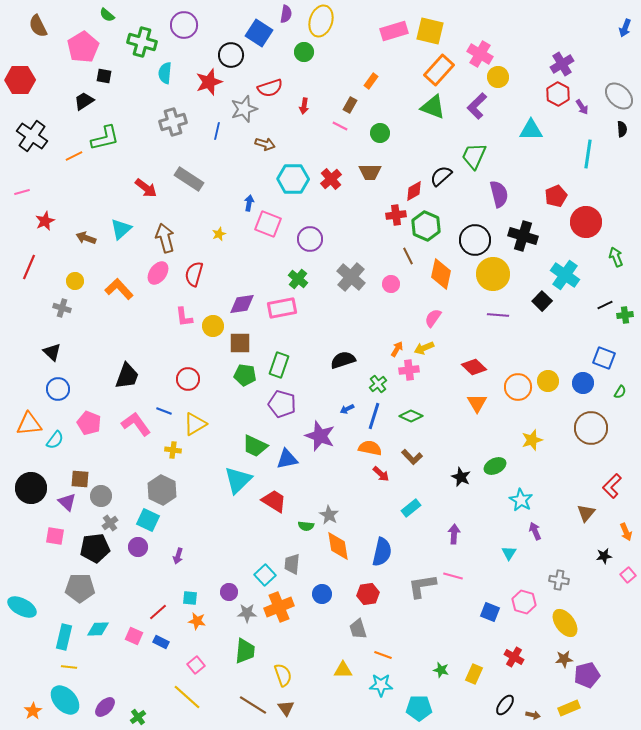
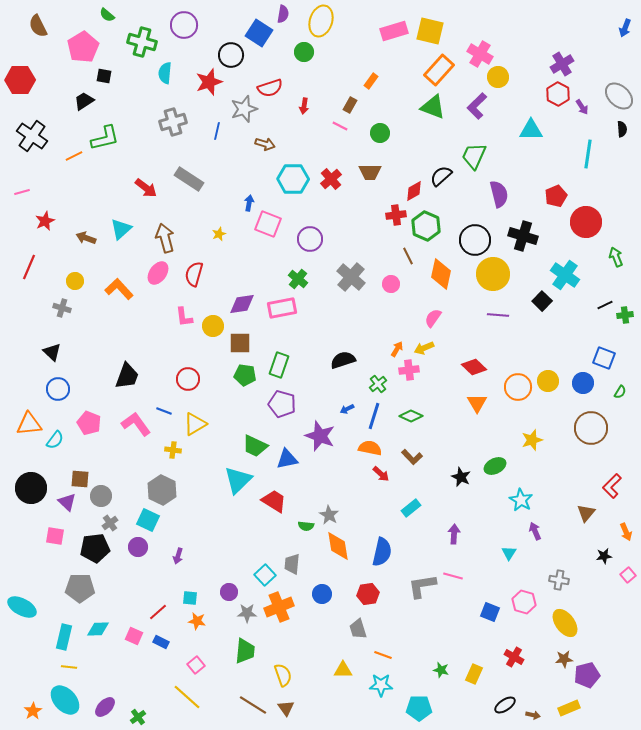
purple semicircle at (286, 14): moved 3 px left
black ellipse at (505, 705): rotated 20 degrees clockwise
